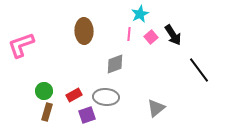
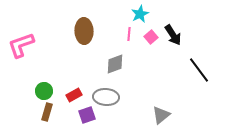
gray triangle: moved 5 px right, 7 px down
